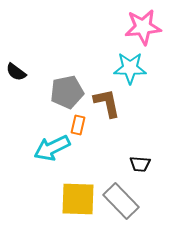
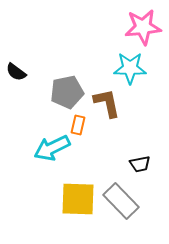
black trapezoid: rotated 15 degrees counterclockwise
